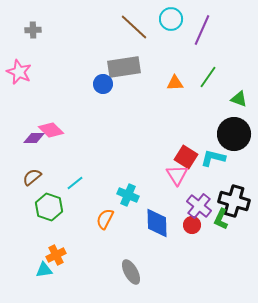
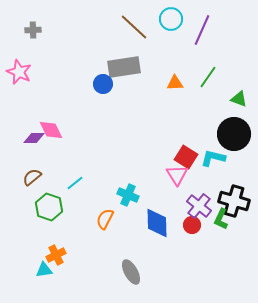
pink diamond: rotated 20 degrees clockwise
